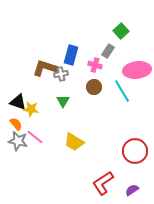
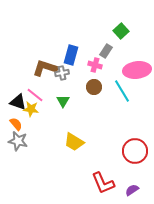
gray rectangle: moved 2 px left
gray cross: moved 1 px right, 1 px up
pink line: moved 42 px up
red L-shape: rotated 80 degrees counterclockwise
